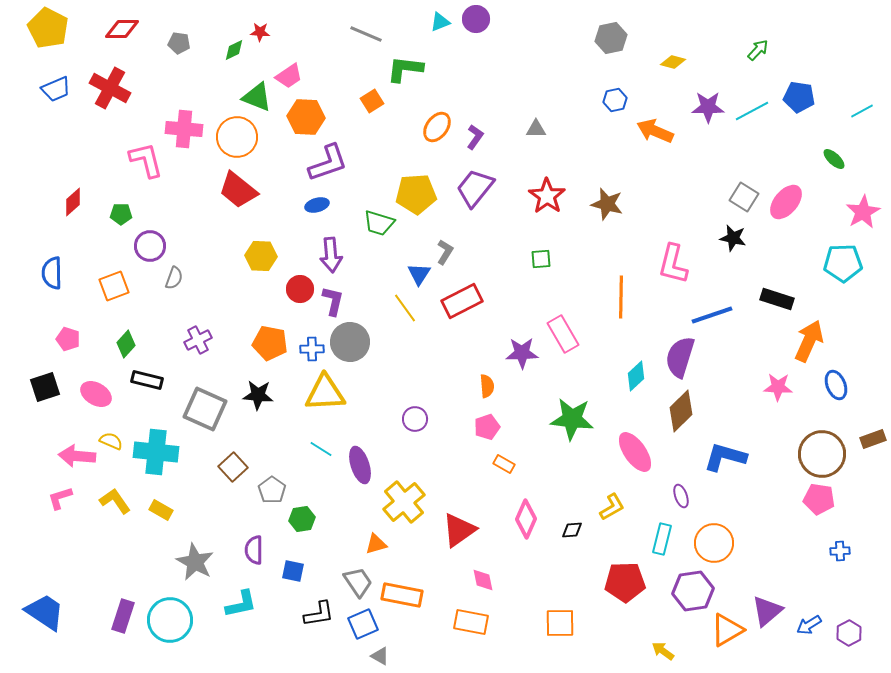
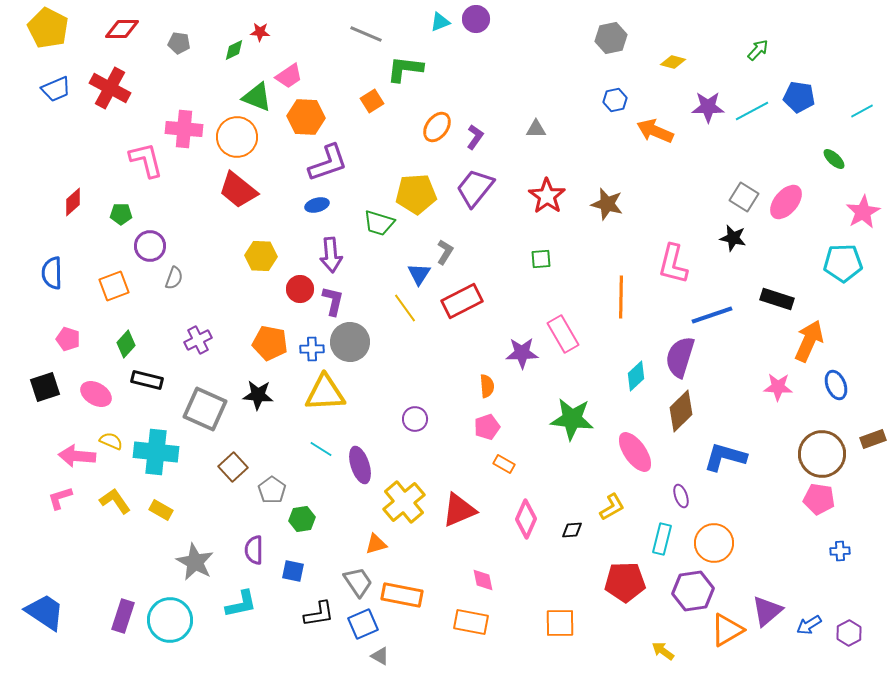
red triangle at (459, 530): moved 20 px up; rotated 12 degrees clockwise
